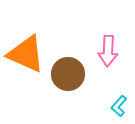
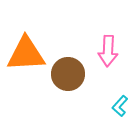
orange triangle: rotated 27 degrees counterclockwise
cyan L-shape: moved 1 px right
